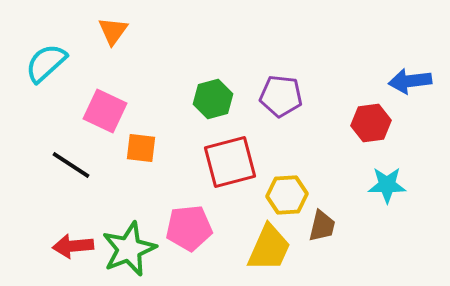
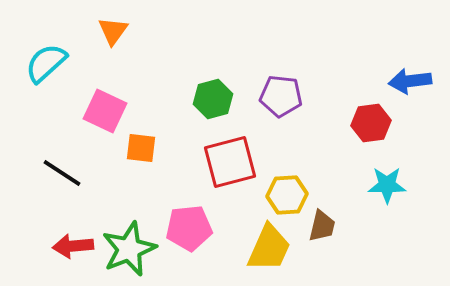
black line: moved 9 px left, 8 px down
